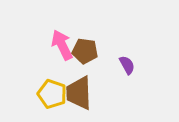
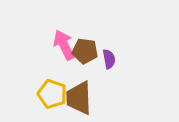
pink arrow: moved 2 px right
purple semicircle: moved 18 px left, 6 px up; rotated 18 degrees clockwise
brown trapezoid: moved 5 px down
